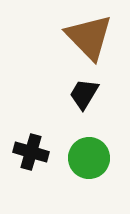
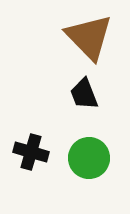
black trapezoid: rotated 52 degrees counterclockwise
